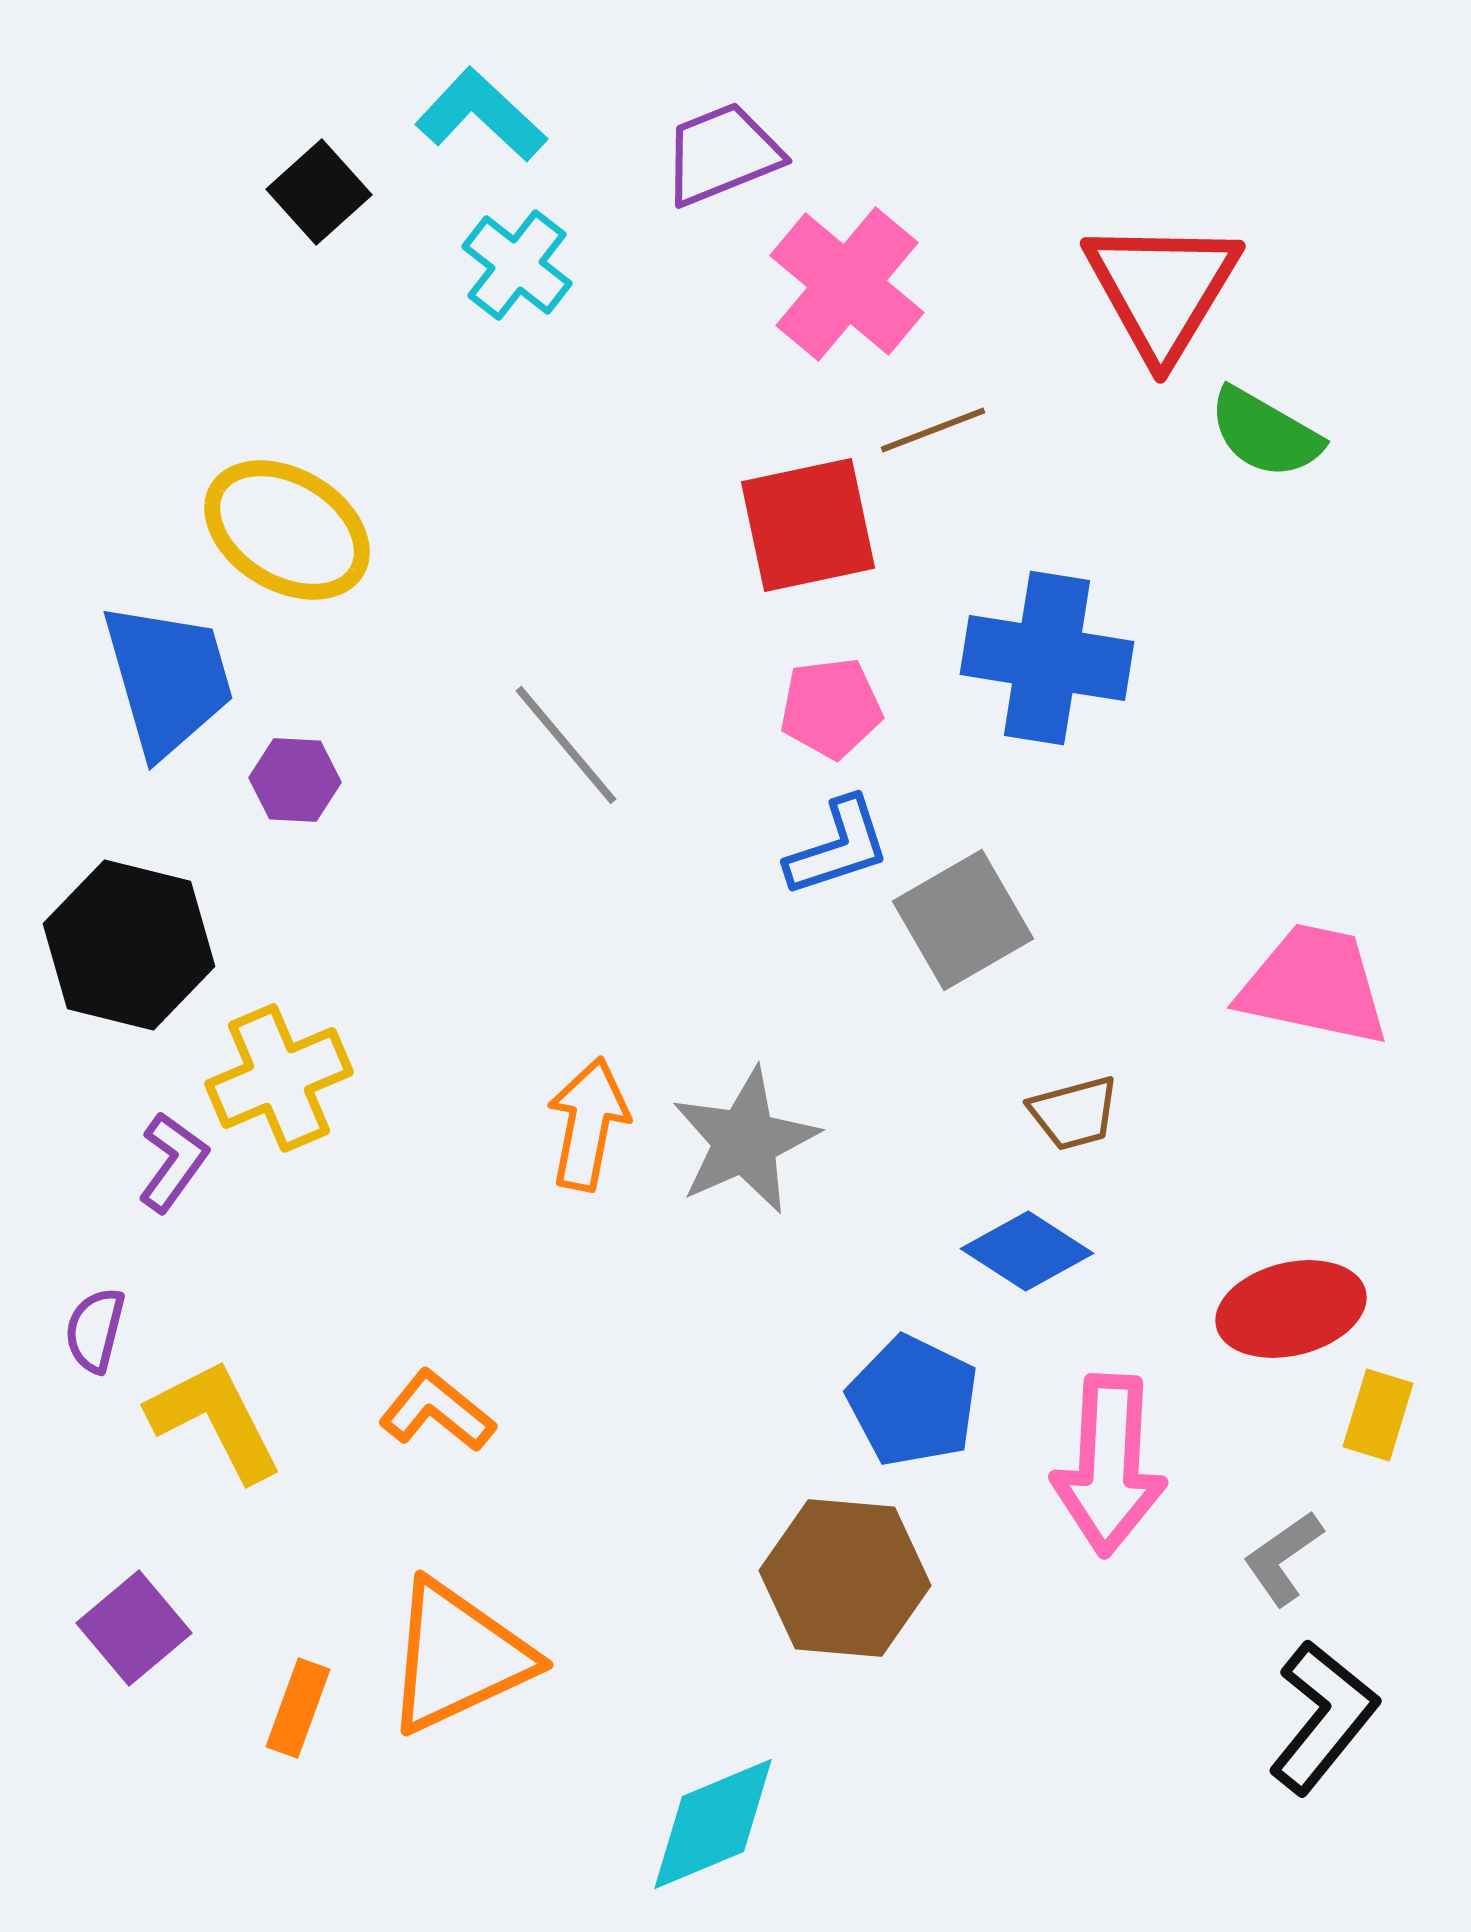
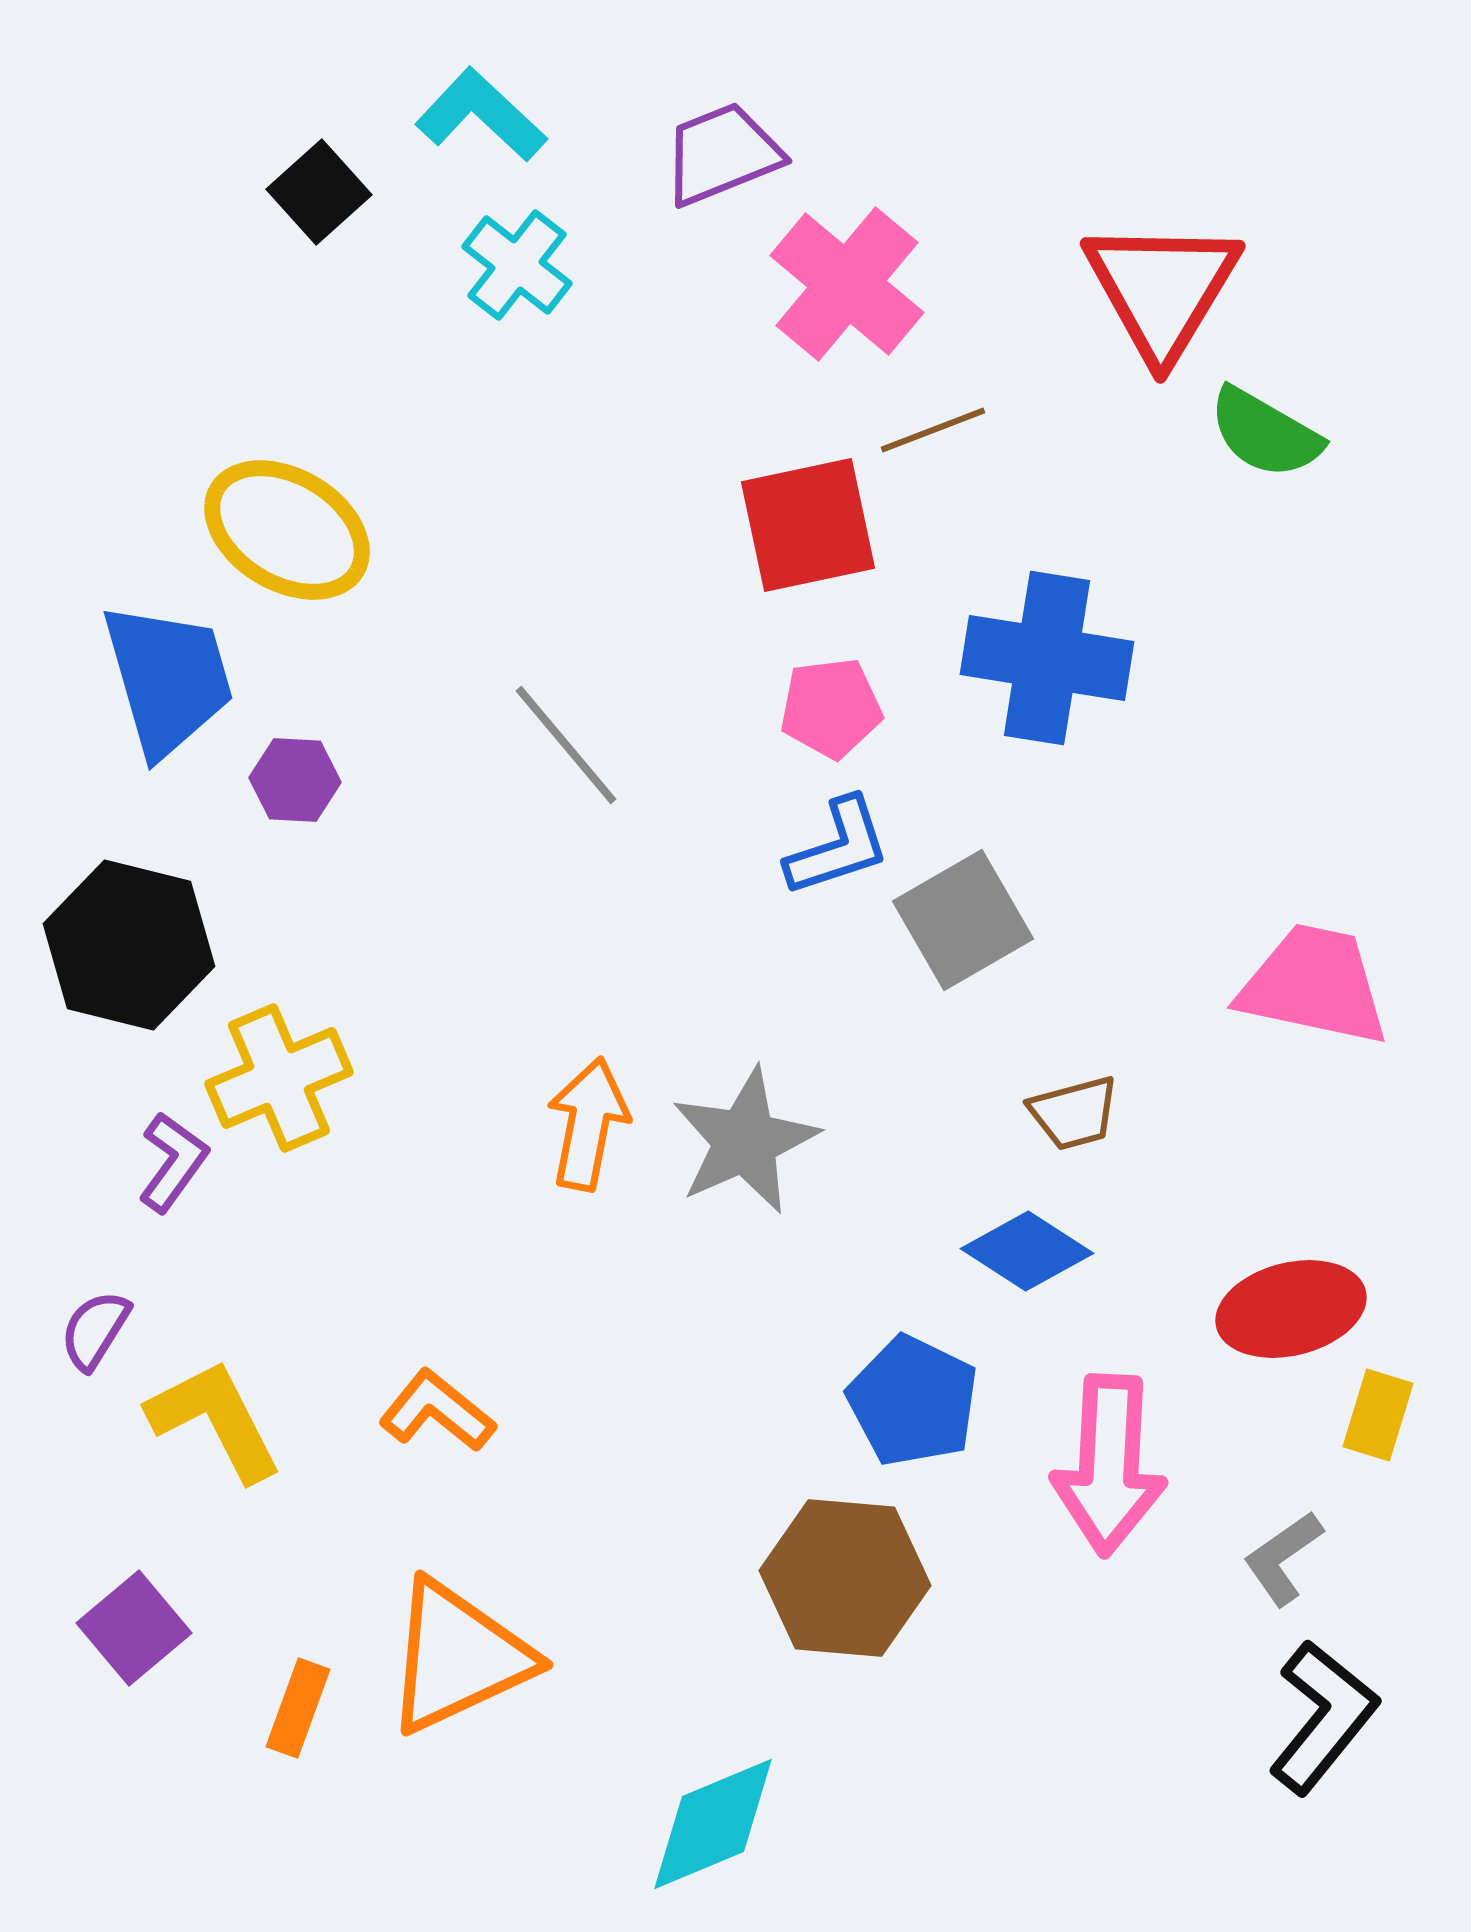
purple semicircle: rotated 18 degrees clockwise
